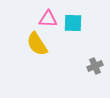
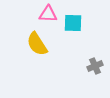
pink triangle: moved 5 px up
